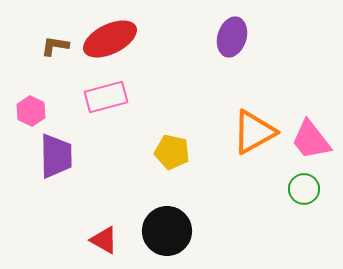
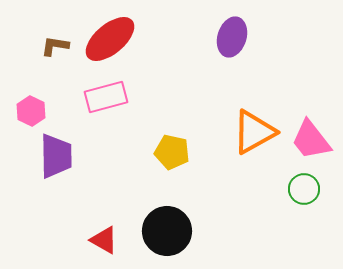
red ellipse: rotated 14 degrees counterclockwise
